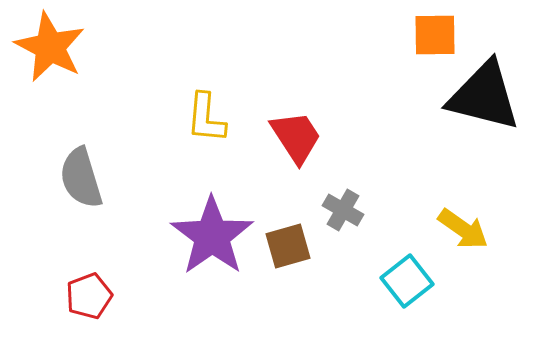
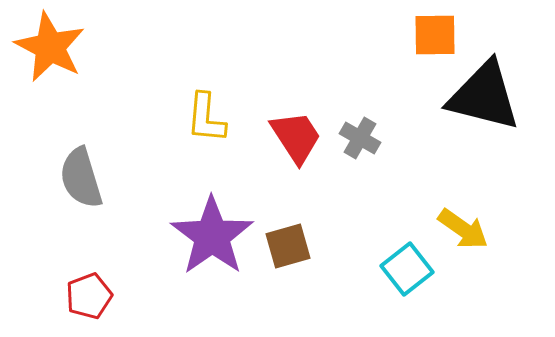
gray cross: moved 17 px right, 72 px up
cyan square: moved 12 px up
